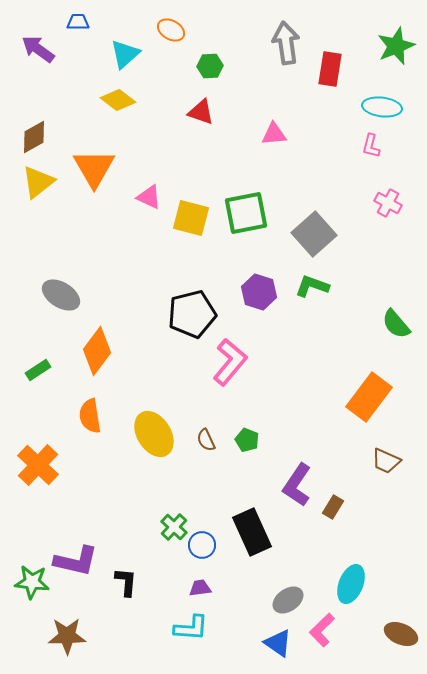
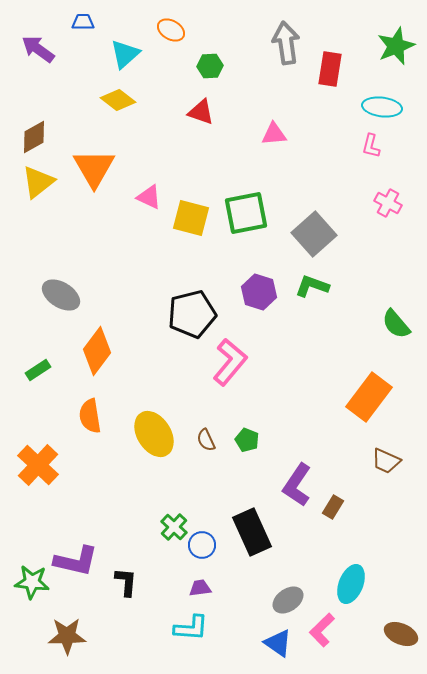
blue trapezoid at (78, 22): moved 5 px right
